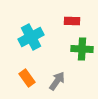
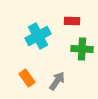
cyan cross: moved 7 px right, 1 px up
